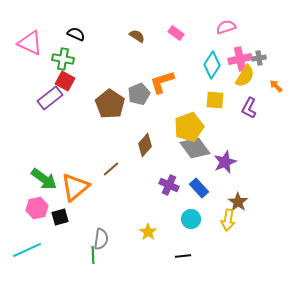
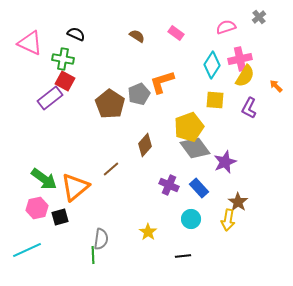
gray cross: moved 41 px up; rotated 32 degrees counterclockwise
